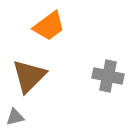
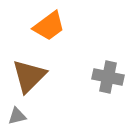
gray cross: moved 1 px down
gray triangle: moved 2 px right, 1 px up
